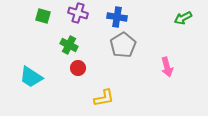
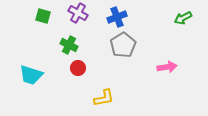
purple cross: rotated 12 degrees clockwise
blue cross: rotated 30 degrees counterclockwise
pink arrow: rotated 84 degrees counterclockwise
cyan trapezoid: moved 2 px up; rotated 15 degrees counterclockwise
